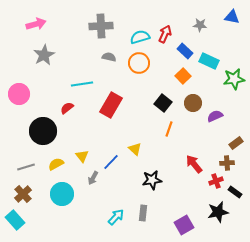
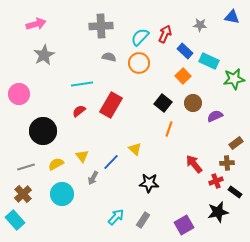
cyan semicircle at (140, 37): rotated 30 degrees counterclockwise
red semicircle at (67, 108): moved 12 px right, 3 px down
black star at (152, 180): moved 3 px left, 3 px down; rotated 12 degrees clockwise
gray rectangle at (143, 213): moved 7 px down; rotated 28 degrees clockwise
